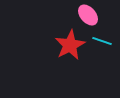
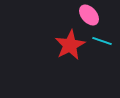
pink ellipse: moved 1 px right
